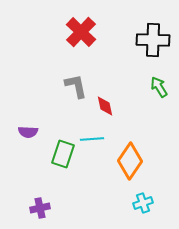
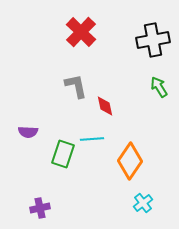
black cross: rotated 12 degrees counterclockwise
cyan cross: rotated 18 degrees counterclockwise
